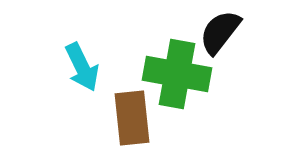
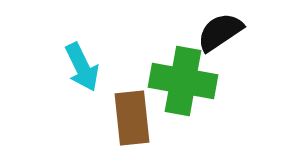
black semicircle: rotated 18 degrees clockwise
green cross: moved 6 px right, 7 px down
